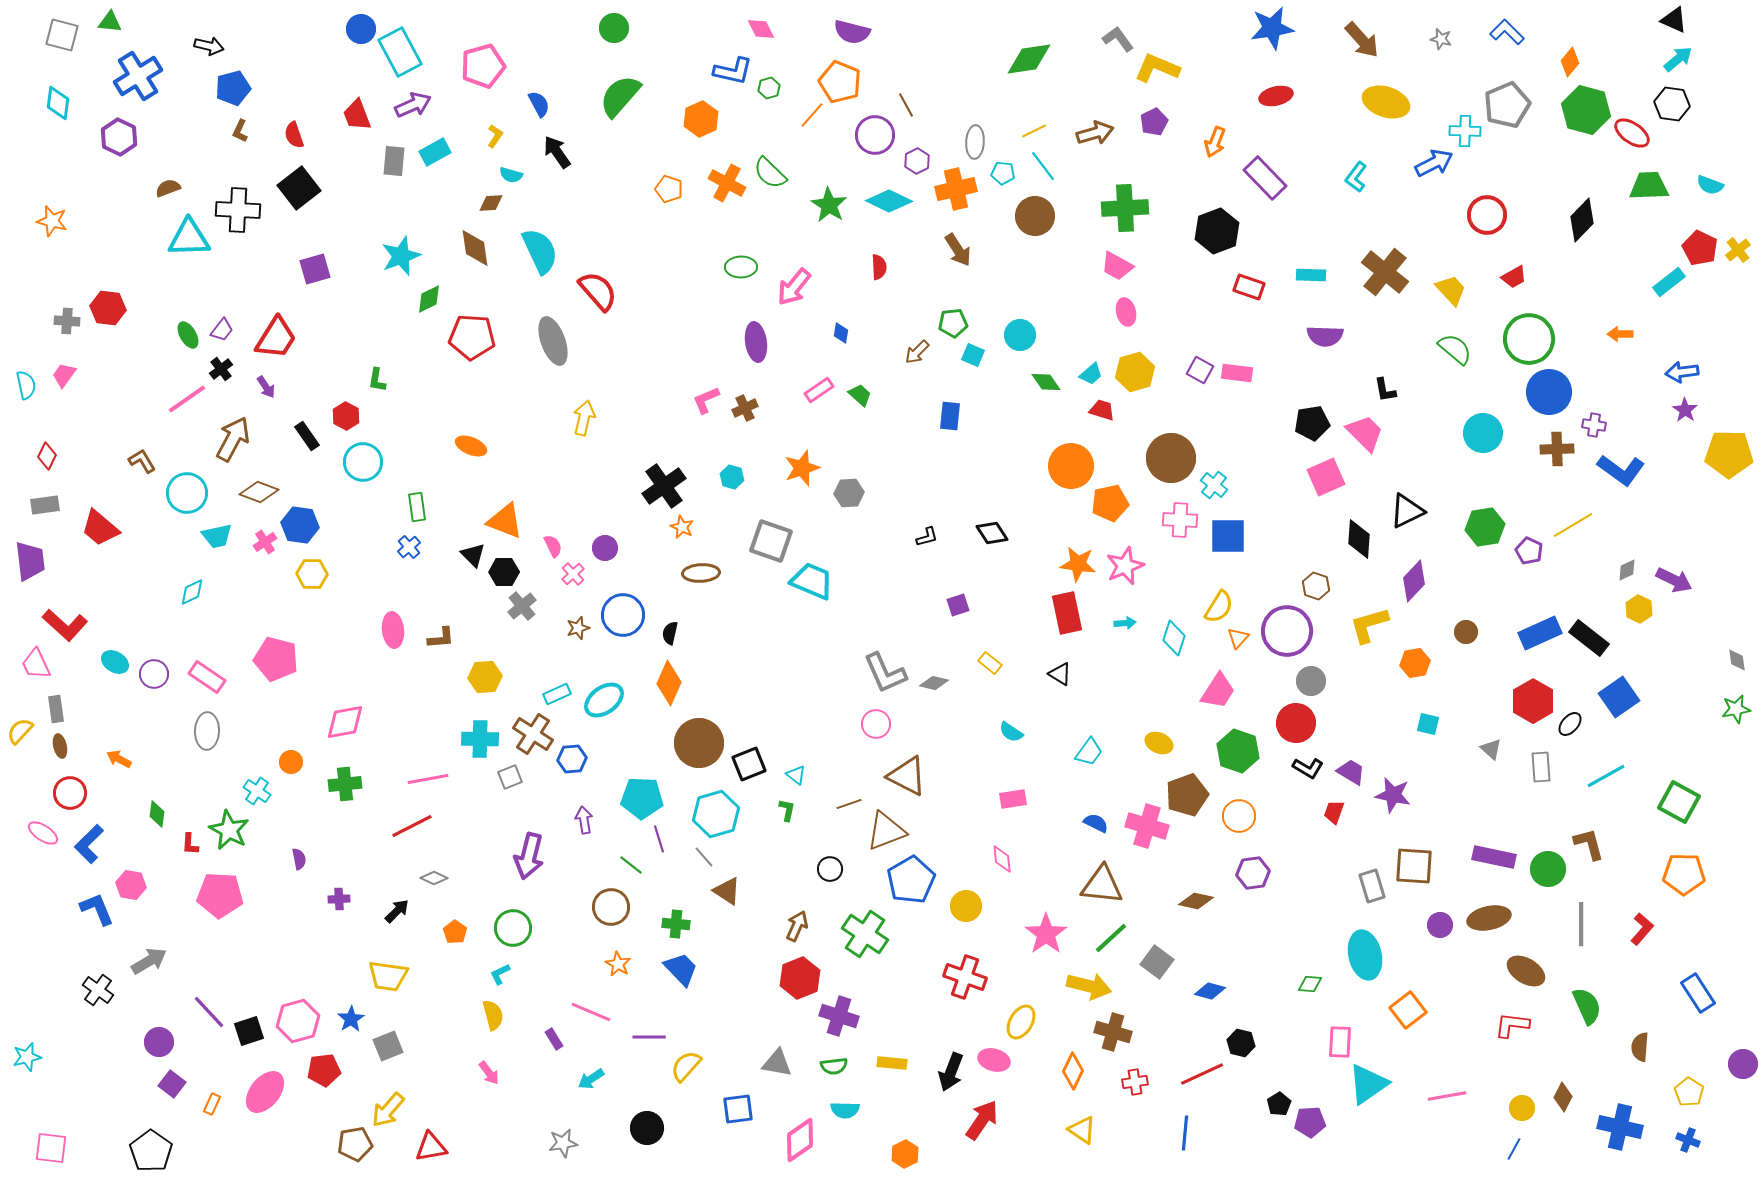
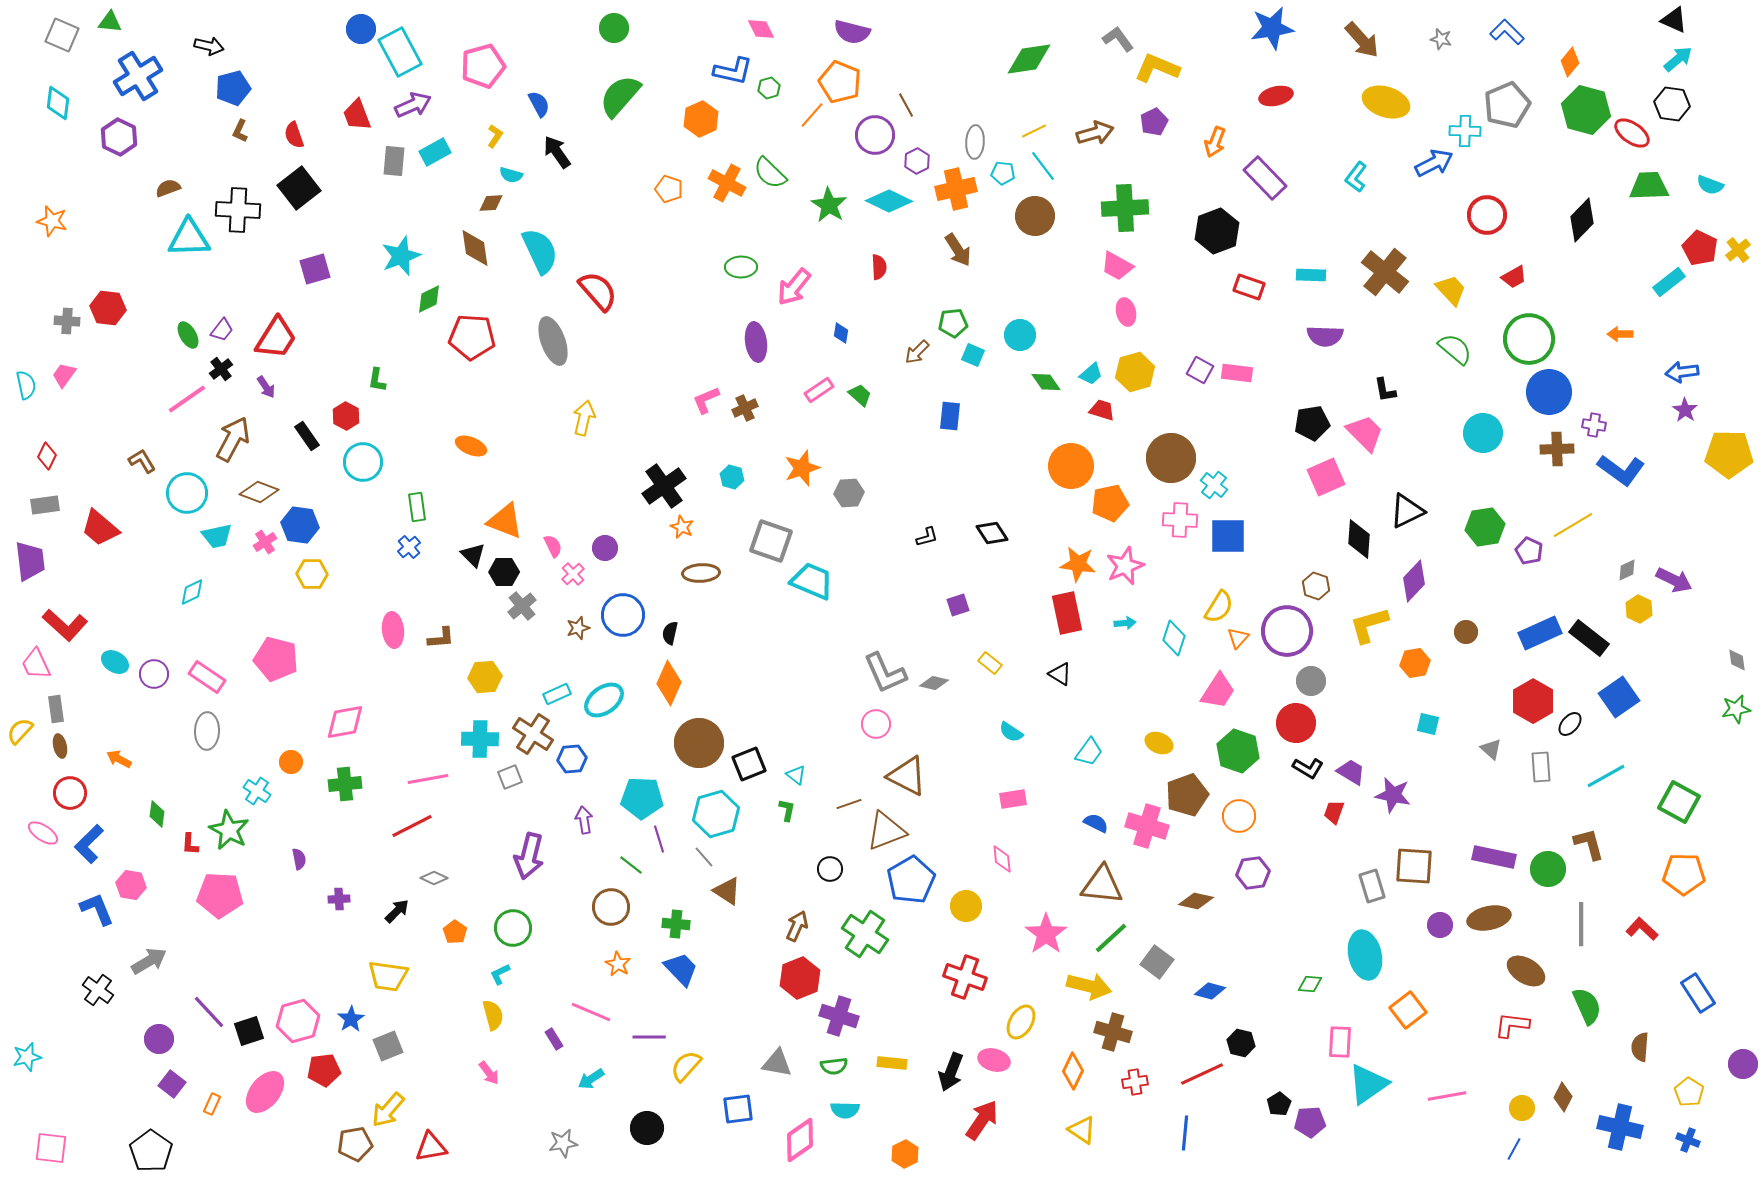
gray square at (62, 35): rotated 8 degrees clockwise
red L-shape at (1642, 929): rotated 88 degrees counterclockwise
purple circle at (159, 1042): moved 3 px up
